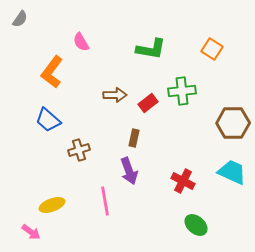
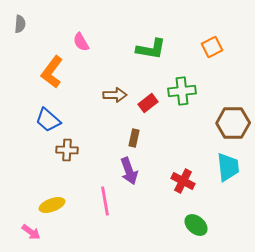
gray semicircle: moved 5 px down; rotated 30 degrees counterclockwise
orange square: moved 2 px up; rotated 30 degrees clockwise
brown cross: moved 12 px left; rotated 20 degrees clockwise
cyan trapezoid: moved 4 px left, 5 px up; rotated 60 degrees clockwise
